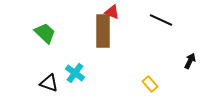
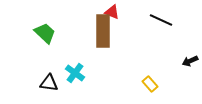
black arrow: rotated 140 degrees counterclockwise
black triangle: rotated 12 degrees counterclockwise
